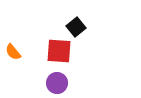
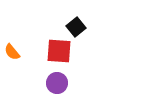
orange semicircle: moved 1 px left
